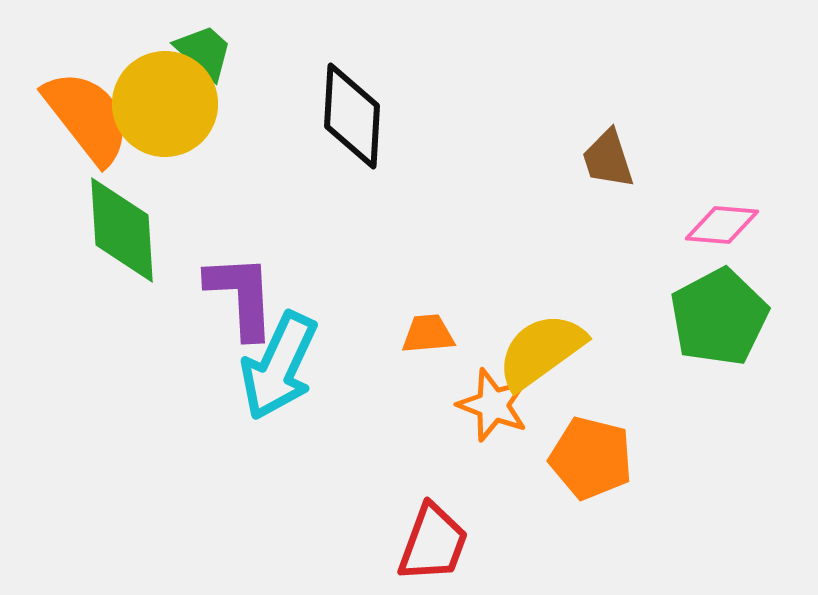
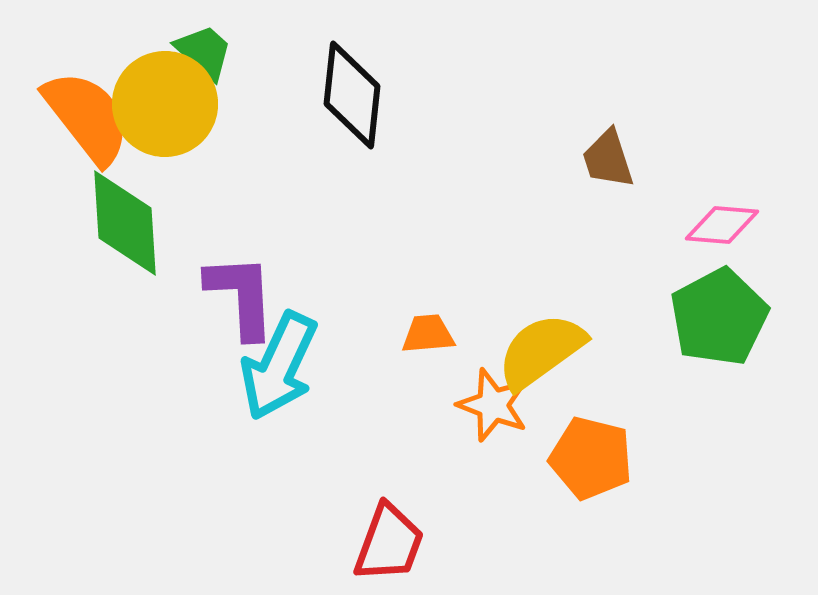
black diamond: moved 21 px up; rotated 3 degrees clockwise
green diamond: moved 3 px right, 7 px up
red trapezoid: moved 44 px left
